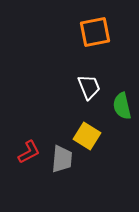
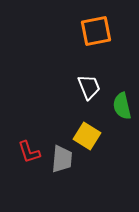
orange square: moved 1 px right, 1 px up
red L-shape: rotated 100 degrees clockwise
